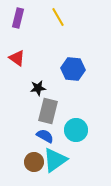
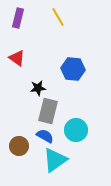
brown circle: moved 15 px left, 16 px up
